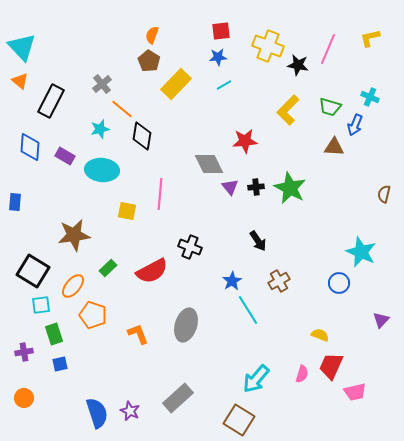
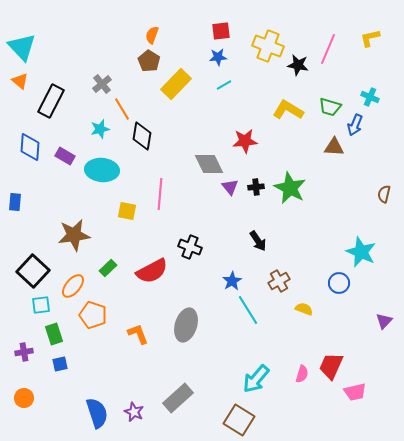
orange line at (122, 109): rotated 20 degrees clockwise
yellow L-shape at (288, 110): rotated 76 degrees clockwise
black square at (33, 271): rotated 12 degrees clockwise
purple triangle at (381, 320): moved 3 px right, 1 px down
yellow semicircle at (320, 335): moved 16 px left, 26 px up
purple star at (130, 411): moved 4 px right, 1 px down
